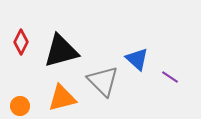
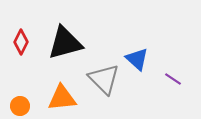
black triangle: moved 4 px right, 8 px up
purple line: moved 3 px right, 2 px down
gray triangle: moved 1 px right, 2 px up
orange triangle: rotated 8 degrees clockwise
